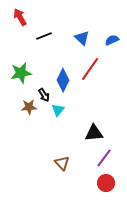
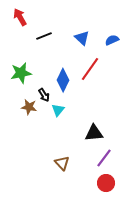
brown star: rotated 14 degrees clockwise
